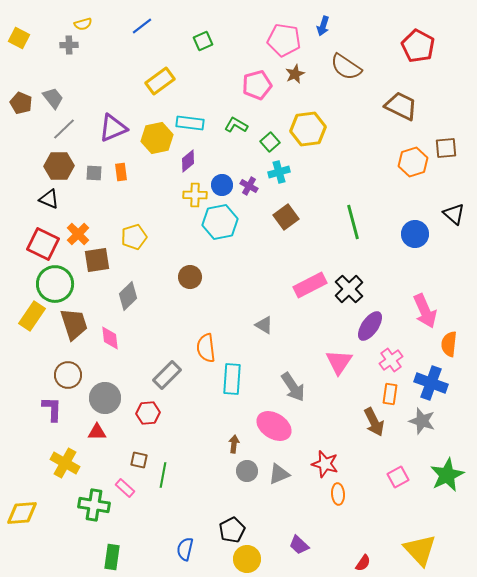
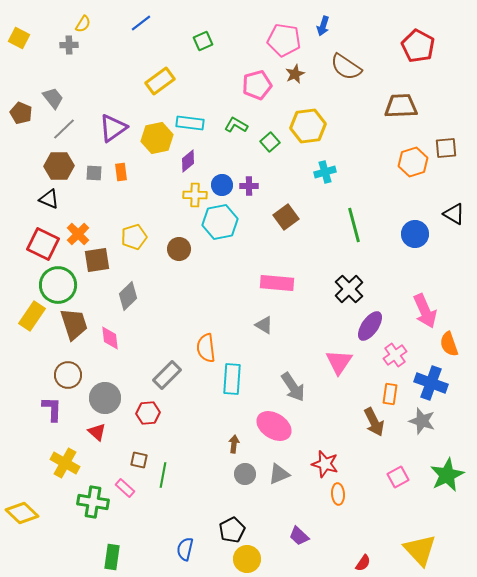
yellow semicircle at (83, 24): rotated 42 degrees counterclockwise
blue line at (142, 26): moved 1 px left, 3 px up
brown pentagon at (21, 103): moved 10 px down
brown trapezoid at (401, 106): rotated 28 degrees counterclockwise
purple triangle at (113, 128): rotated 12 degrees counterclockwise
yellow hexagon at (308, 129): moved 3 px up
cyan cross at (279, 172): moved 46 px right
purple cross at (249, 186): rotated 30 degrees counterclockwise
black triangle at (454, 214): rotated 10 degrees counterclockwise
green line at (353, 222): moved 1 px right, 3 px down
brown circle at (190, 277): moved 11 px left, 28 px up
green circle at (55, 284): moved 3 px right, 1 px down
pink rectangle at (310, 285): moved 33 px left, 2 px up; rotated 32 degrees clockwise
orange semicircle at (449, 344): rotated 25 degrees counterclockwise
pink cross at (391, 360): moved 4 px right, 5 px up
red triangle at (97, 432): rotated 42 degrees clockwise
gray circle at (247, 471): moved 2 px left, 3 px down
green cross at (94, 505): moved 1 px left, 3 px up
yellow diamond at (22, 513): rotated 48 degrees clockwise
purple trapezoid at (299, 545): moved 9 px up
